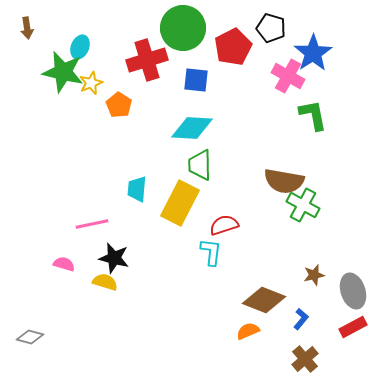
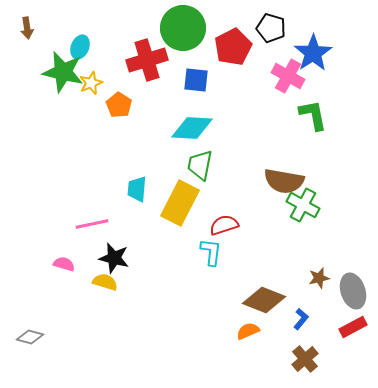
green trapezoid: rotated 12 degrees clockwise
brown star: moved 5 px right, 3 px down
